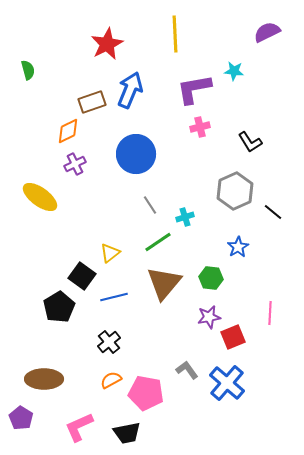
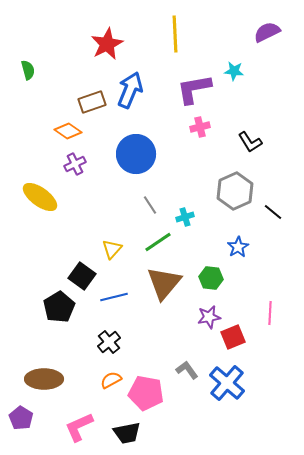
orange diamond: rotated 60 degrees clockwise
yellow triangle: moved 2 px right, 4 px up; rotated 10 degrees counterclockwise
